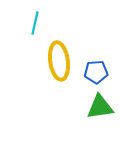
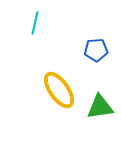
yellow ellipse: moved 29 px down; rotated 27 degrees counterclockwise
blue pentagon: moved 22 px up
